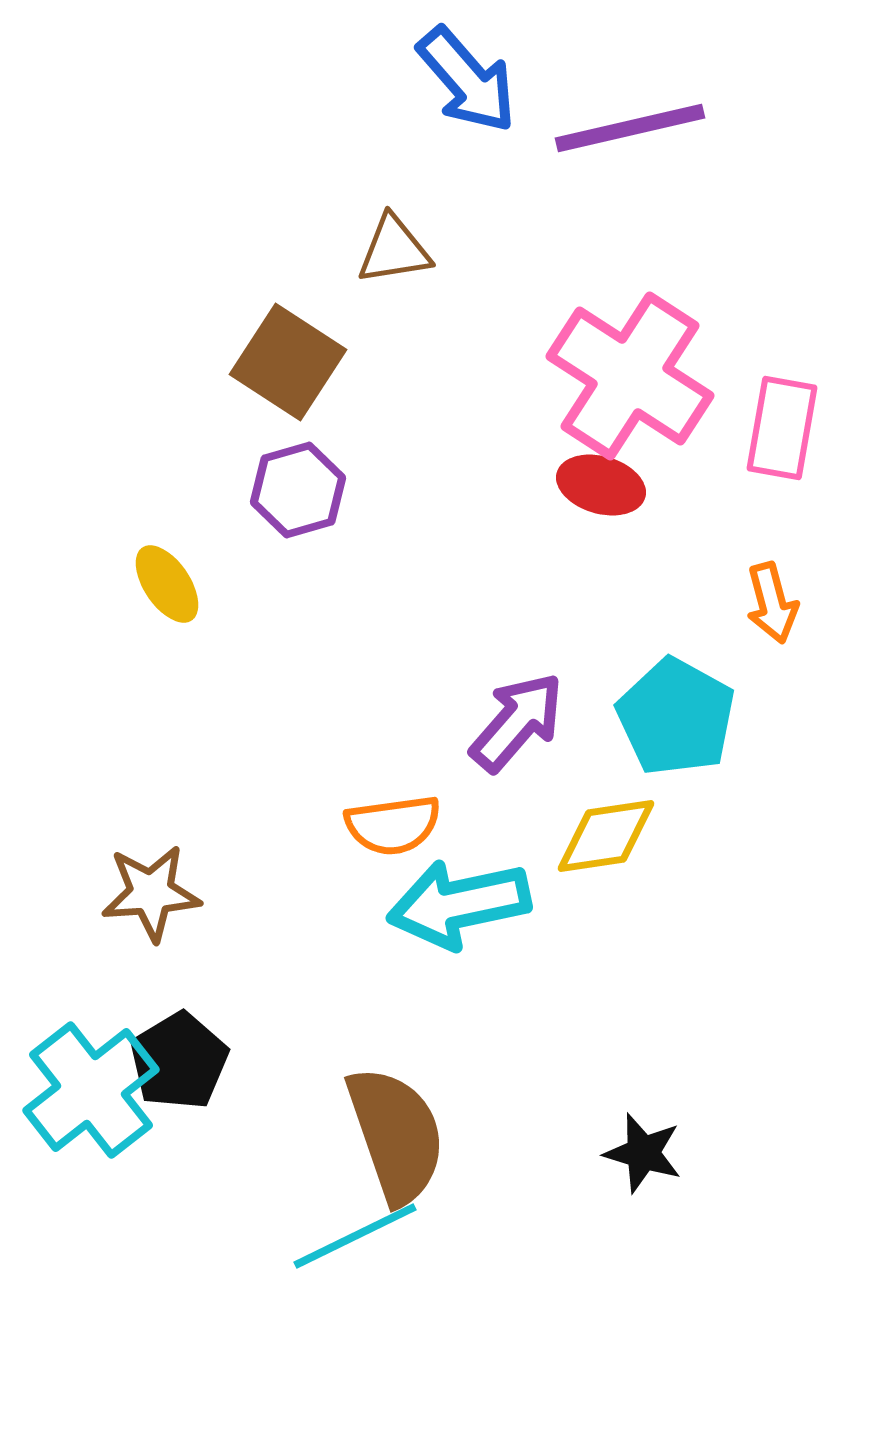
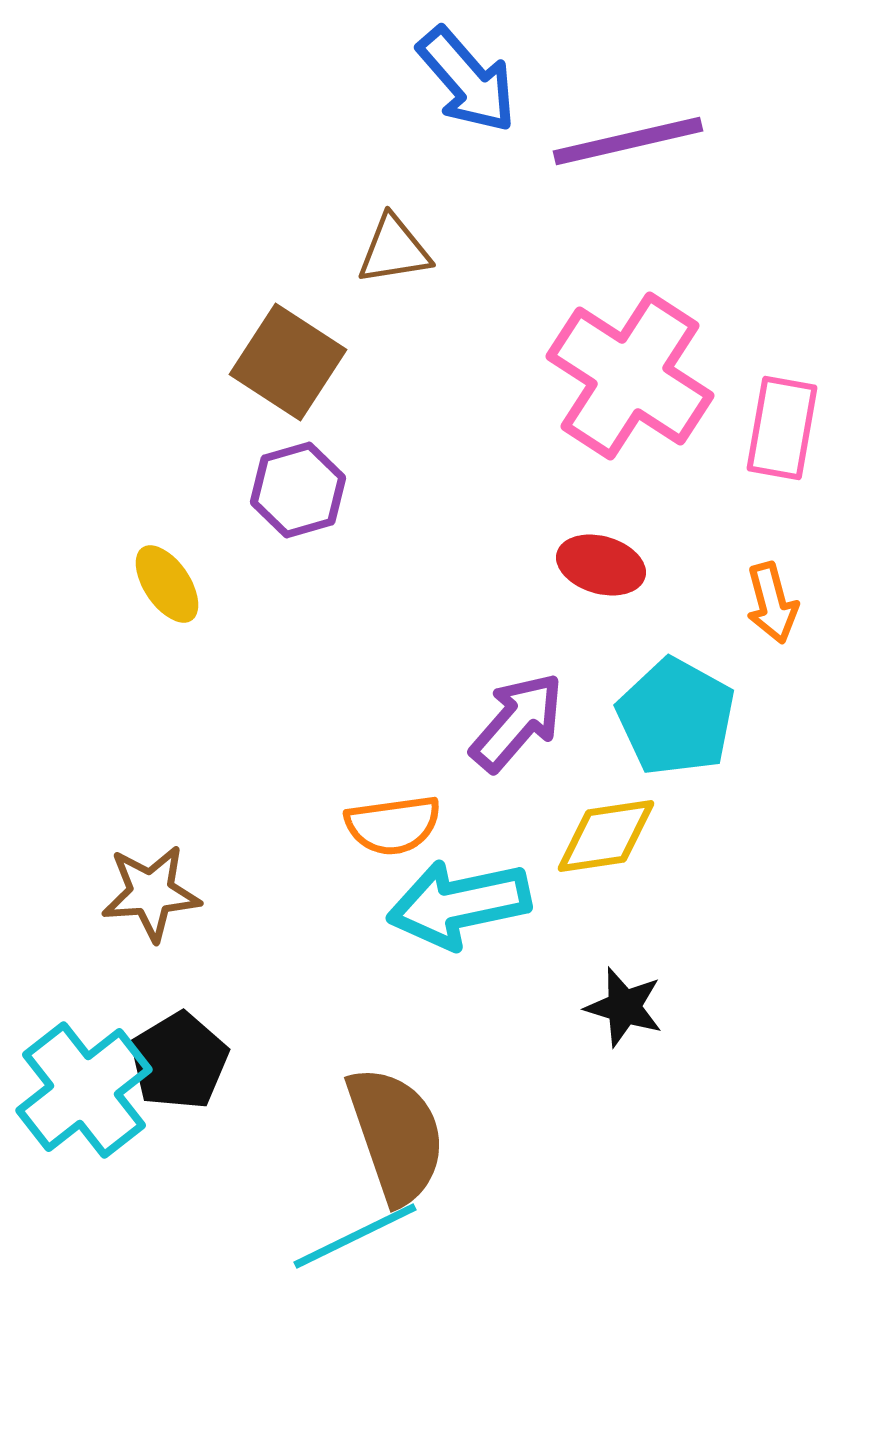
purple line: moved 2 px left, 13 px down
red ellipse: moved 80 px down
cyan cross: moved 7 px left
black star: moved 19 px left, 146 px up
